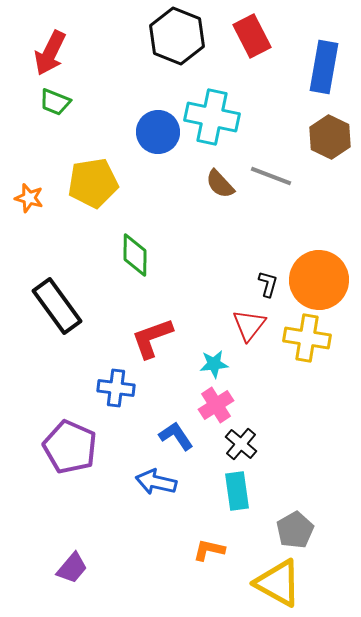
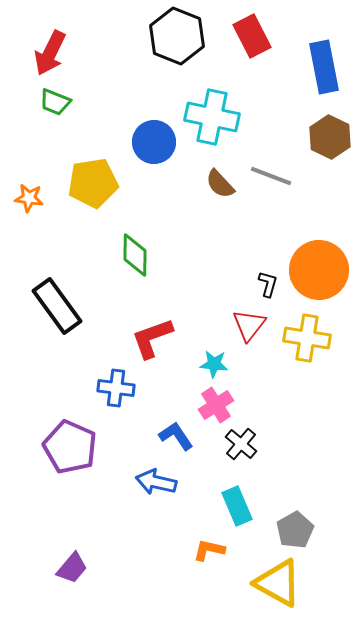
blue rectangle: rotated 21 degrees counterclockwise
blue circle: moved 4 px left, 10 px down
orange star: rotated 8 degrees counterclockwise
orange circle: moved 10 px up
cyan star: rotated 12 degrees clockwise
cyan rectangle: moved 15 px down; rotated 15 degrees counterclockwise
